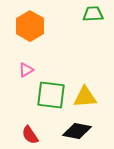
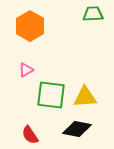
black diamond: moved 2 px up
